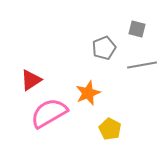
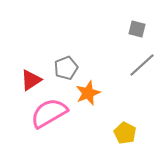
gray pentagon: moved 38 px left, 20 px down
gray line: rotated 32 degrees counterclockwise
yellow pentagon: moved 15 px right, 4 px down
